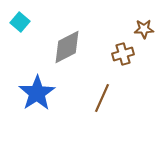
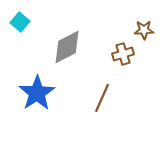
brown star: moved 1 px down
